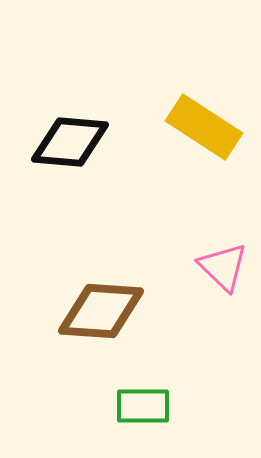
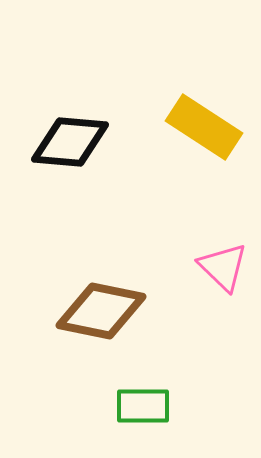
brown diamond: rotated 8 degrees clockwise
